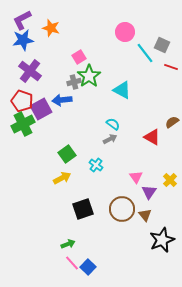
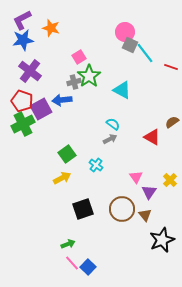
gray square: moved 32 px left
